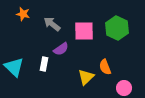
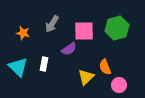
orange star: moved 19 px down
gray arrow: rotated 96 degrees counterclockwise
green hexagon: rotated 20 degrees clockwise
purple semicircle: moved 8 px right
cyan triangle: moved 4 px right
pink circle: moved 5 px left, 3 px up
